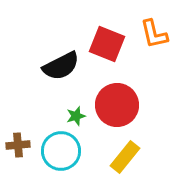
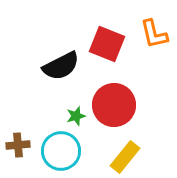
red circle: moved 3 px left
